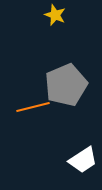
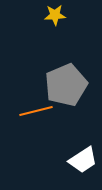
yellow star: rotated 25 degrees counterclockwise
orange line: moved 3 px right, 4 px down
